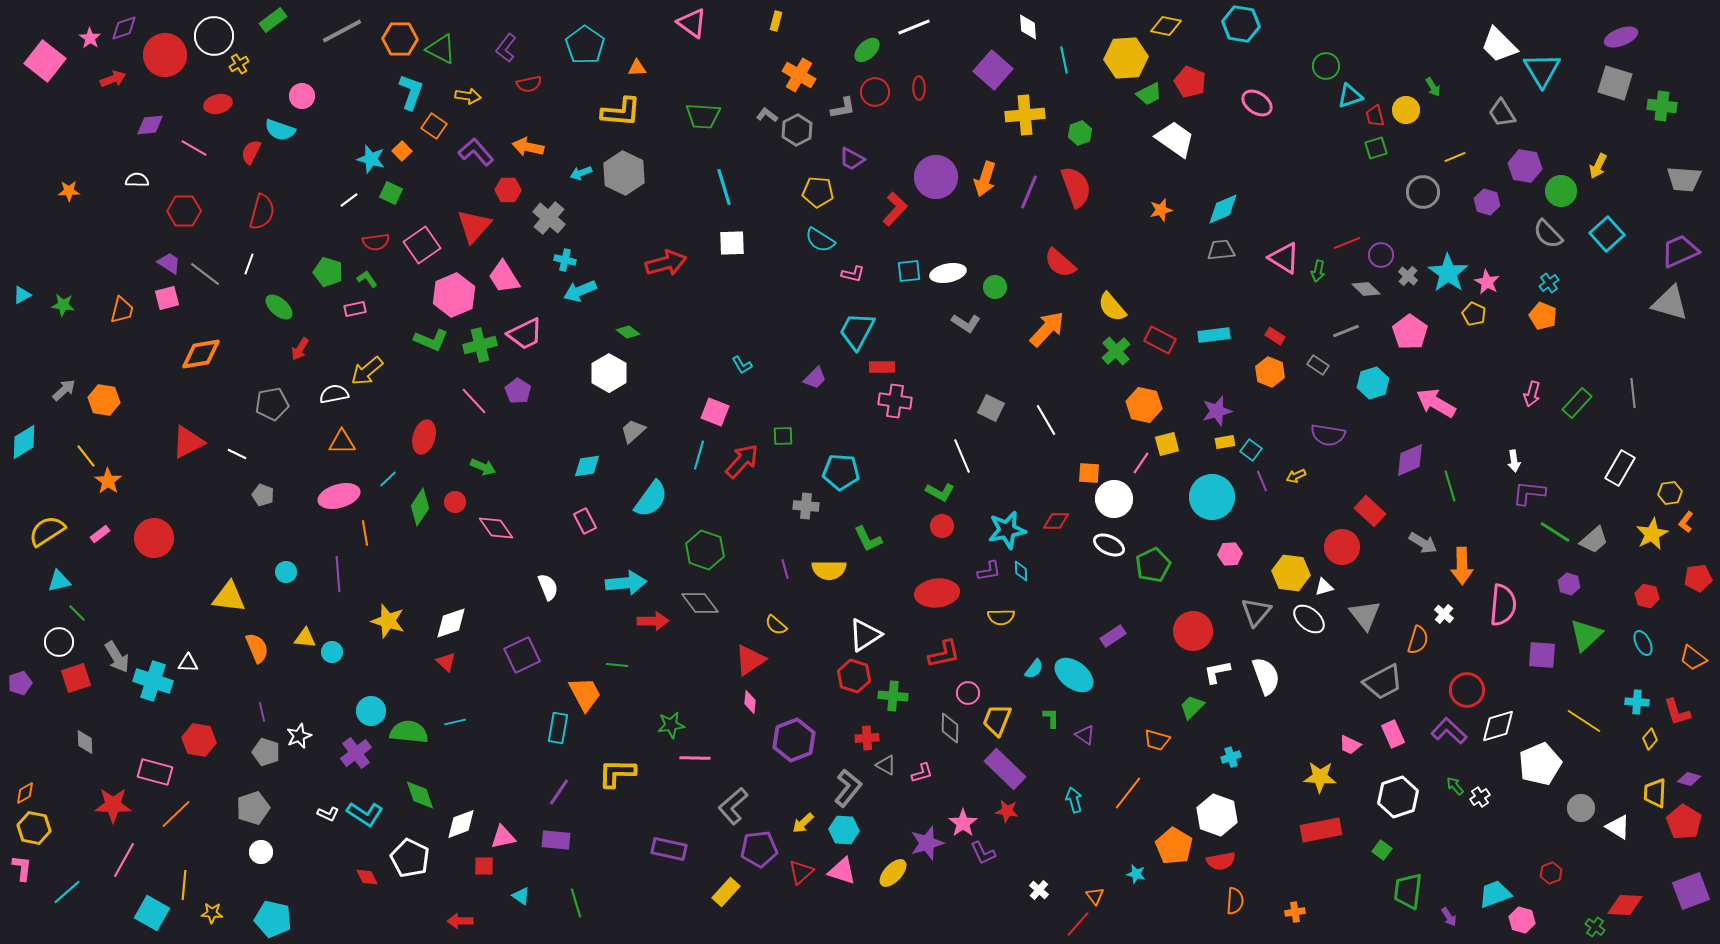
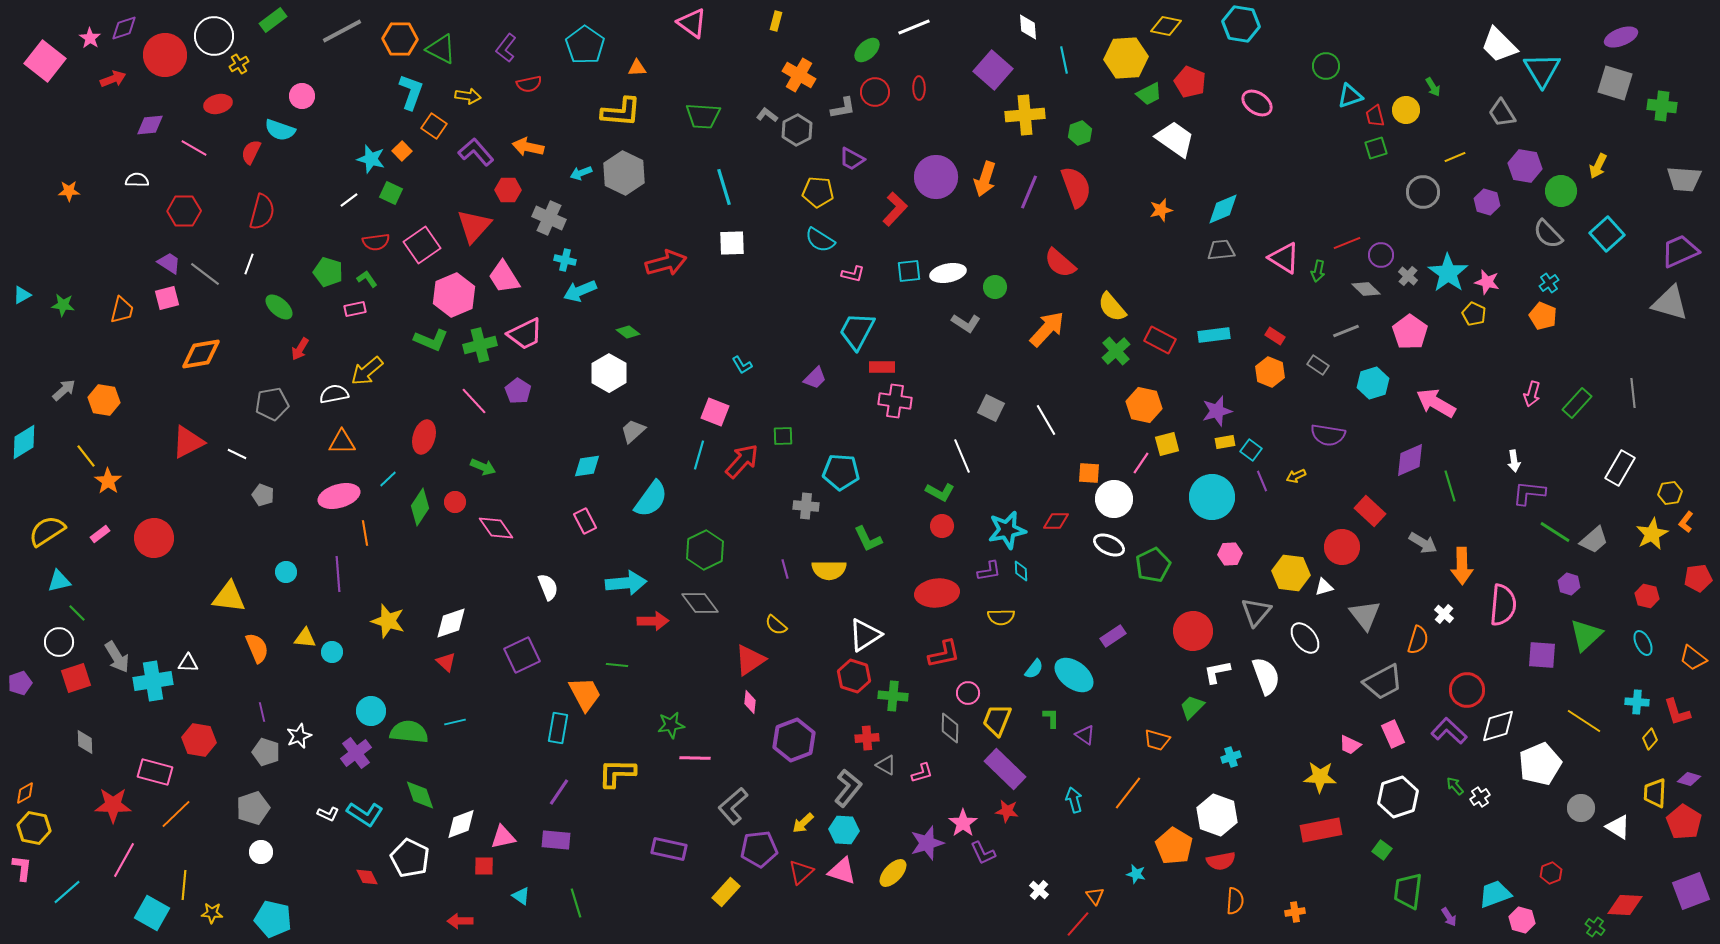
gray cross at (549, 218): rotated 16 degrees counterclockwise
pink star at (1487, 282): rotated 15 degrees counterclockwise
green hexagon at (705, 550): rotated 15 degrees clockwise
white ellipse at (1309, 619): moved 4 px left, 19 px down; rotated 12 degrees clockwise
cyan cross at (153, 681): rotated 27 degrees counterclockwise
